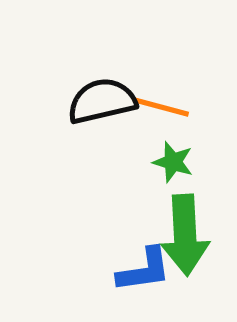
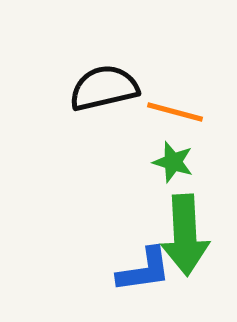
black semicircle: moved 2 px right, 13 px up
orange line: moved 14 px right, 5 px down
